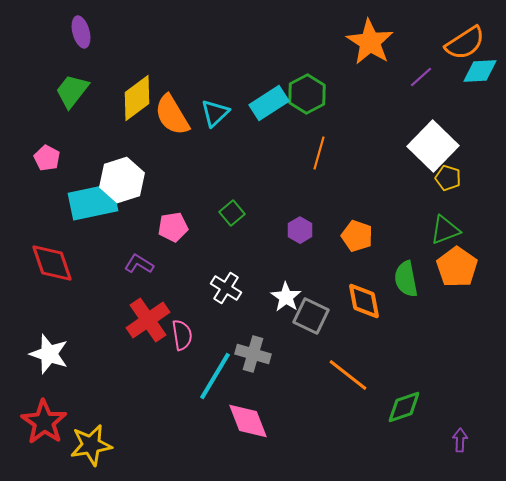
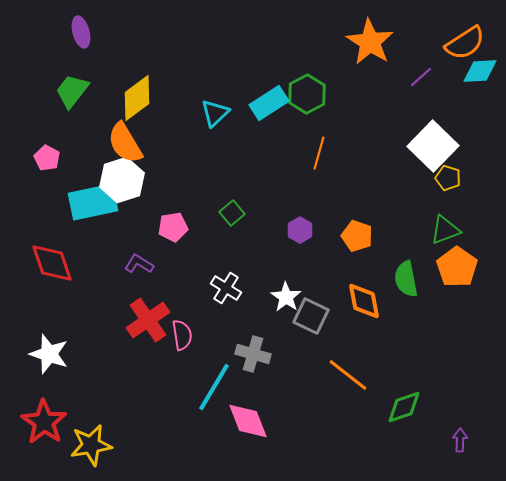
orange semicircle at (172, 115): moved 47 px left, 28 px down
cyan line at (215, 376): moved 1 px left, 11 px down
